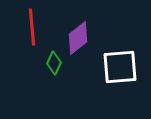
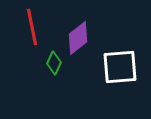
red line: rotated 6 degrees counterclockwise
